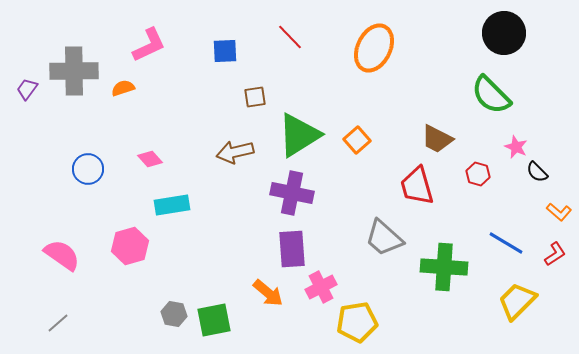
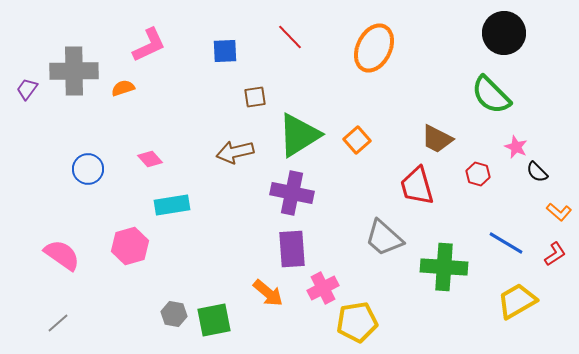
pink cross: moved 2 px right, 1 px down
yellow trapezoid: rotated 15 degrees clockwise
